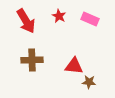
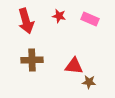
red star: rotated 16 degrees counterclockwise
red arrow: rotated 15 degrees clockwise
